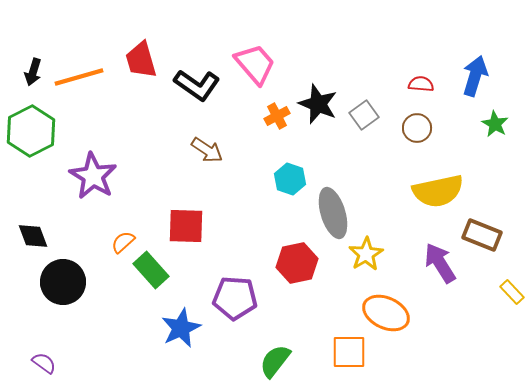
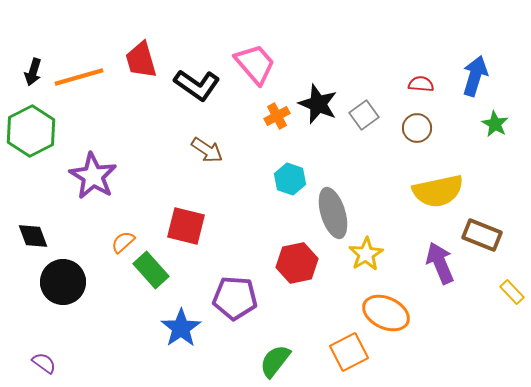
red square: rotated 12 degrees clockwise
purple arrow: rotated 9 degrees clockwise
blue star: rotated 9 degrees counterclockwise
orange square: rotated 27 degrees counterclockwise
